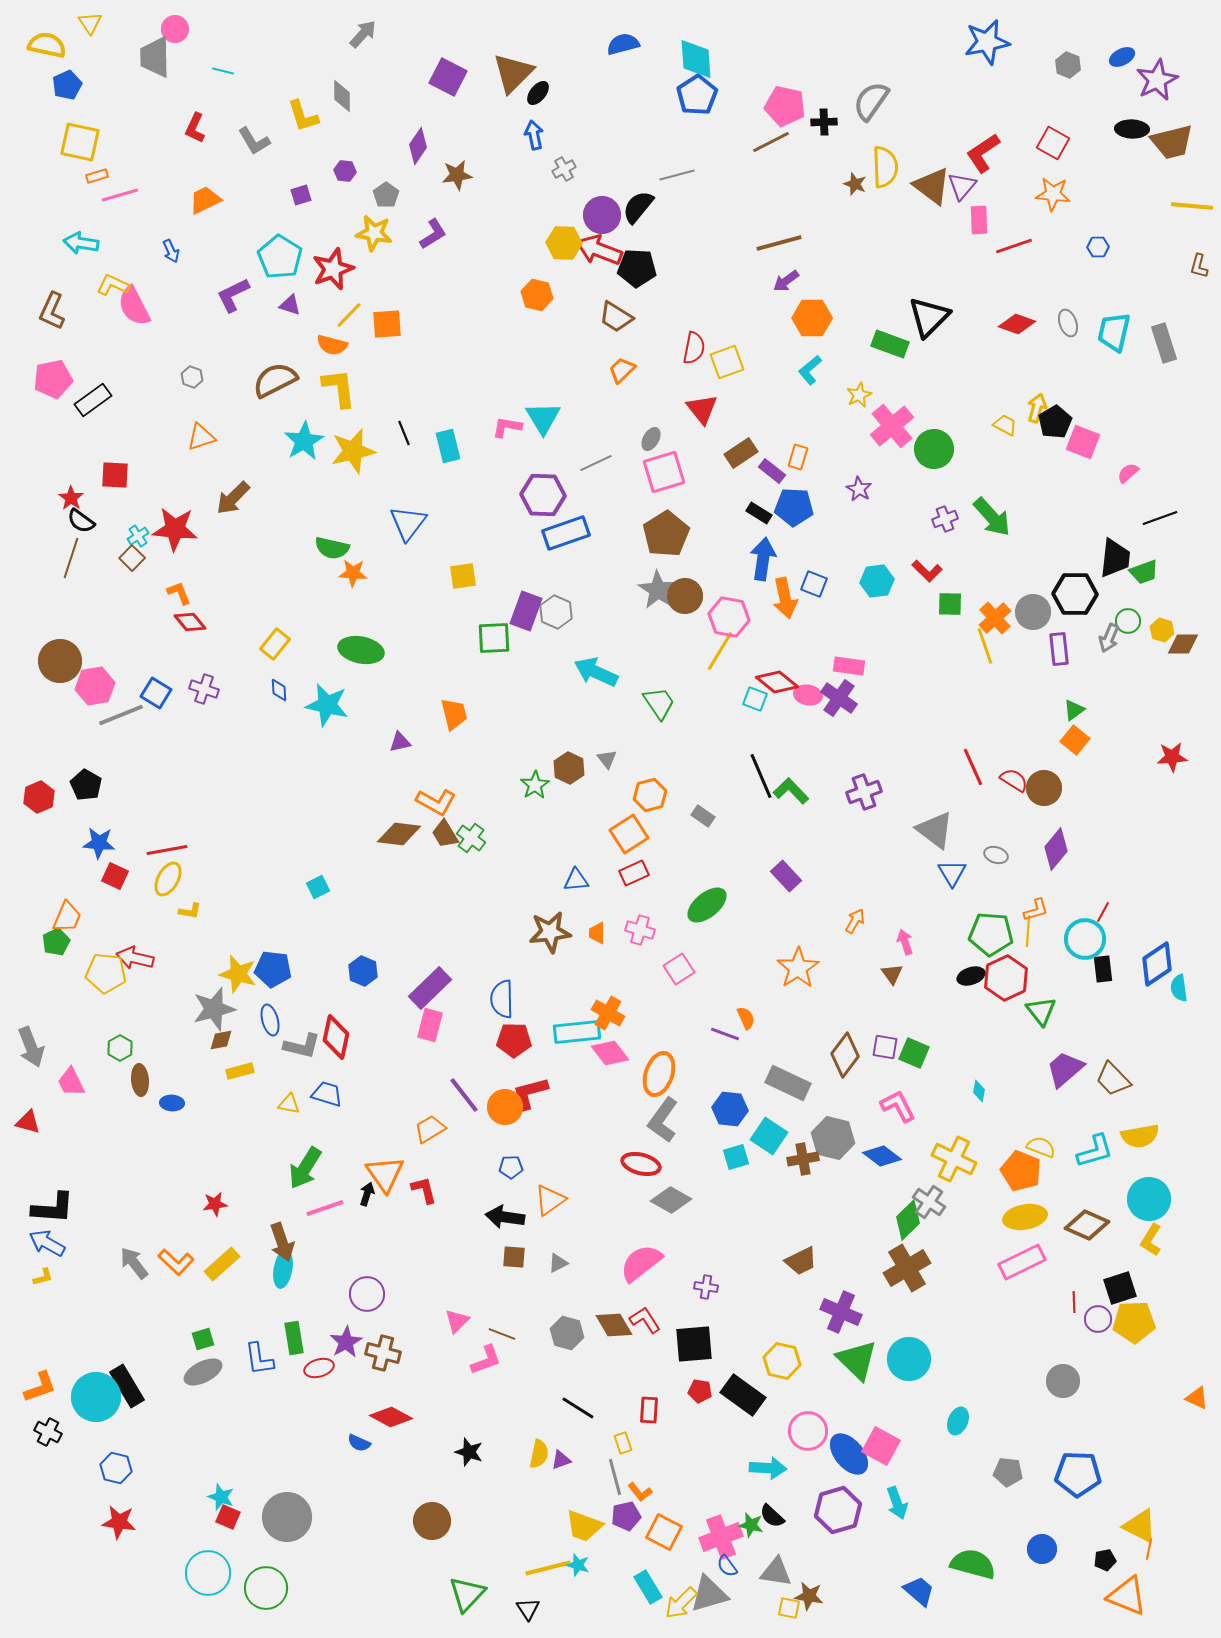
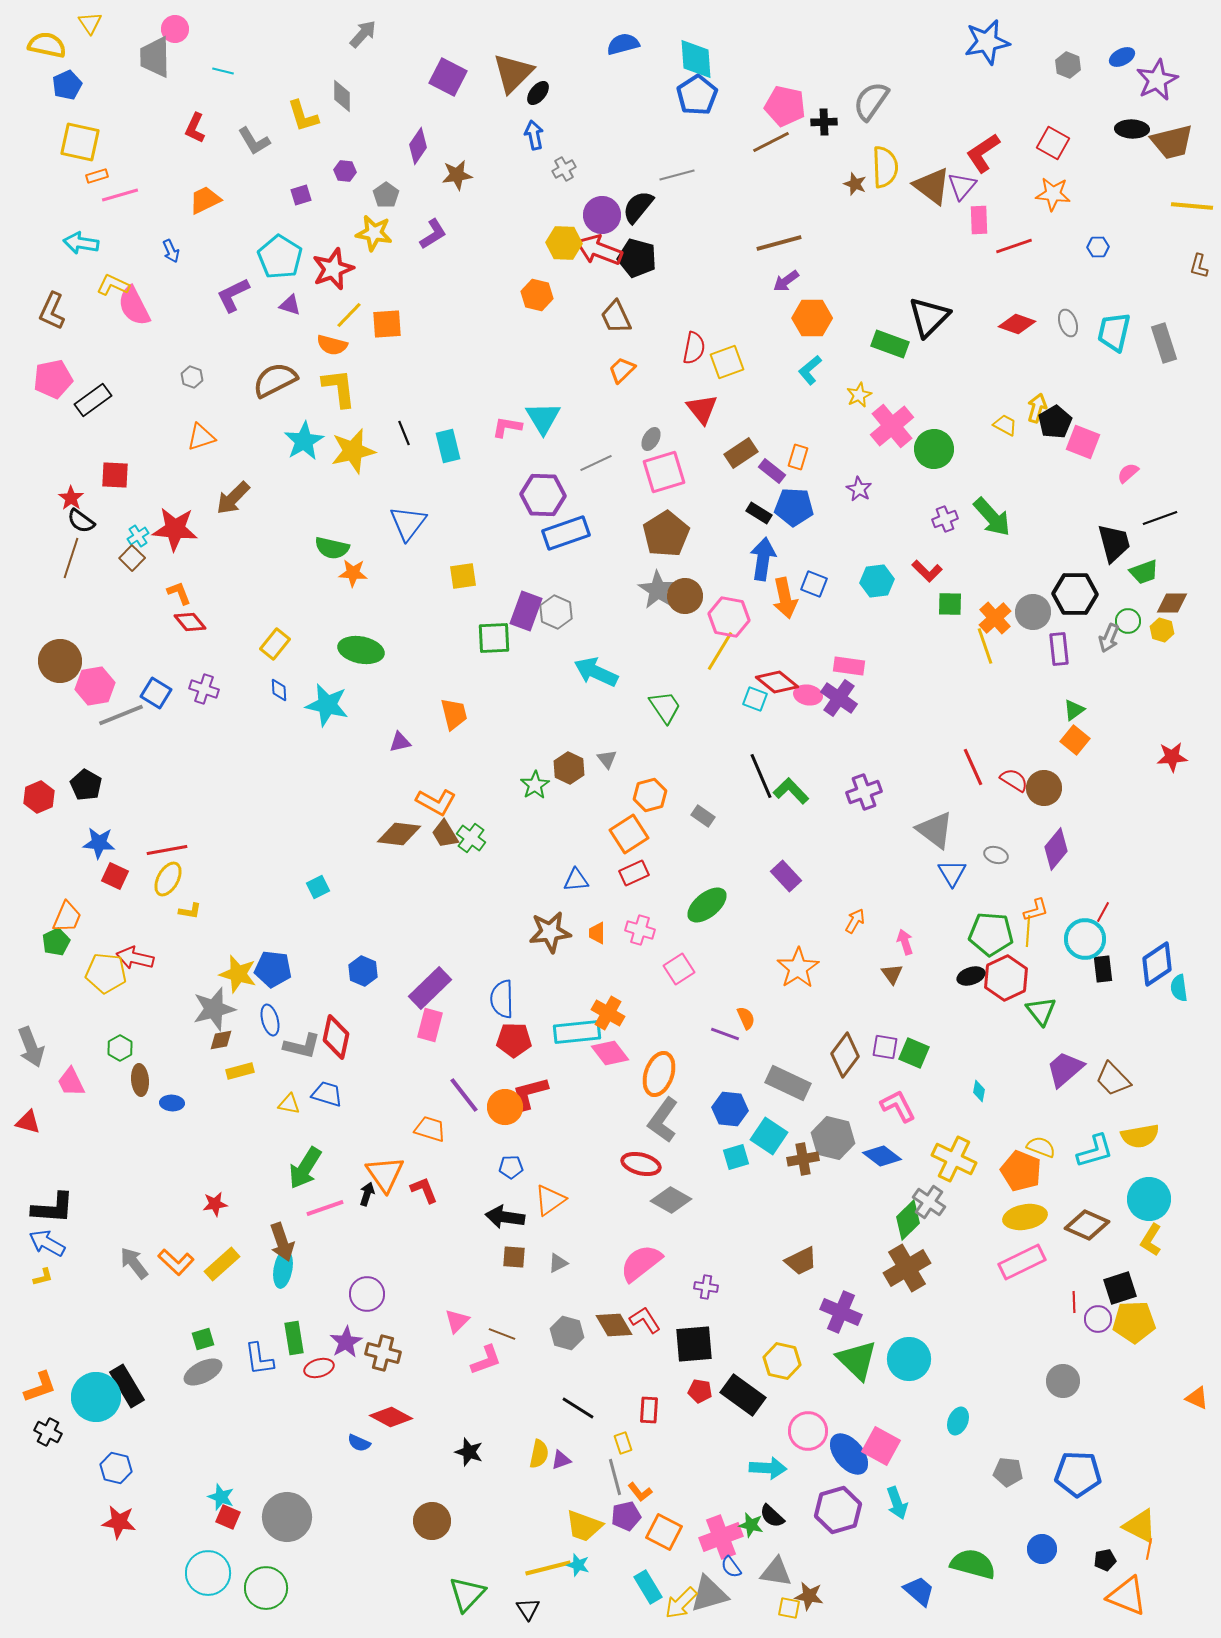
black pentagon at (637, 268): moved 10 px up; rotated 12 degrees clockwise
brown trapezoid at (616, 317): rotated 33 degrees clockwise
black trapezoid at (1115, 558): moved 1 px left, 15 px up; rotated 21 degrees counterclockwise
brown diamond at (1183, 644): moved 11 px left, 41 px up
green trapezoid at (659, 703): moved 6 px right, 4 px down
orange trapezoid at (430, 1129): rotated 48 degrees clockwise
red L-shape at (424, 1190): rotated 8 degrees counterclockwise
blue semicircle at (727, 1566): moved 4 px right, 1 px down
